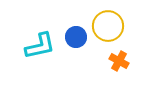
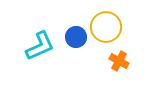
yellow circle: moved 2 px left, 1 px down
cyan L-shape: rotated 12 degrees counterclockwise
